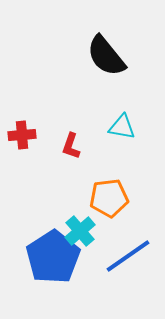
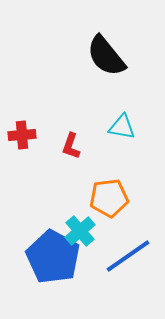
blue pentagon: rotated 10 degrees counterclockwise
